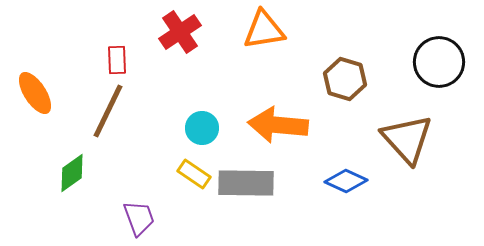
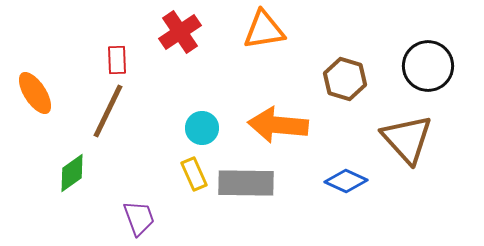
black circle: moved 11 px left, 4 px down
yellow rectangle: rotated 32 degrees clockwise
